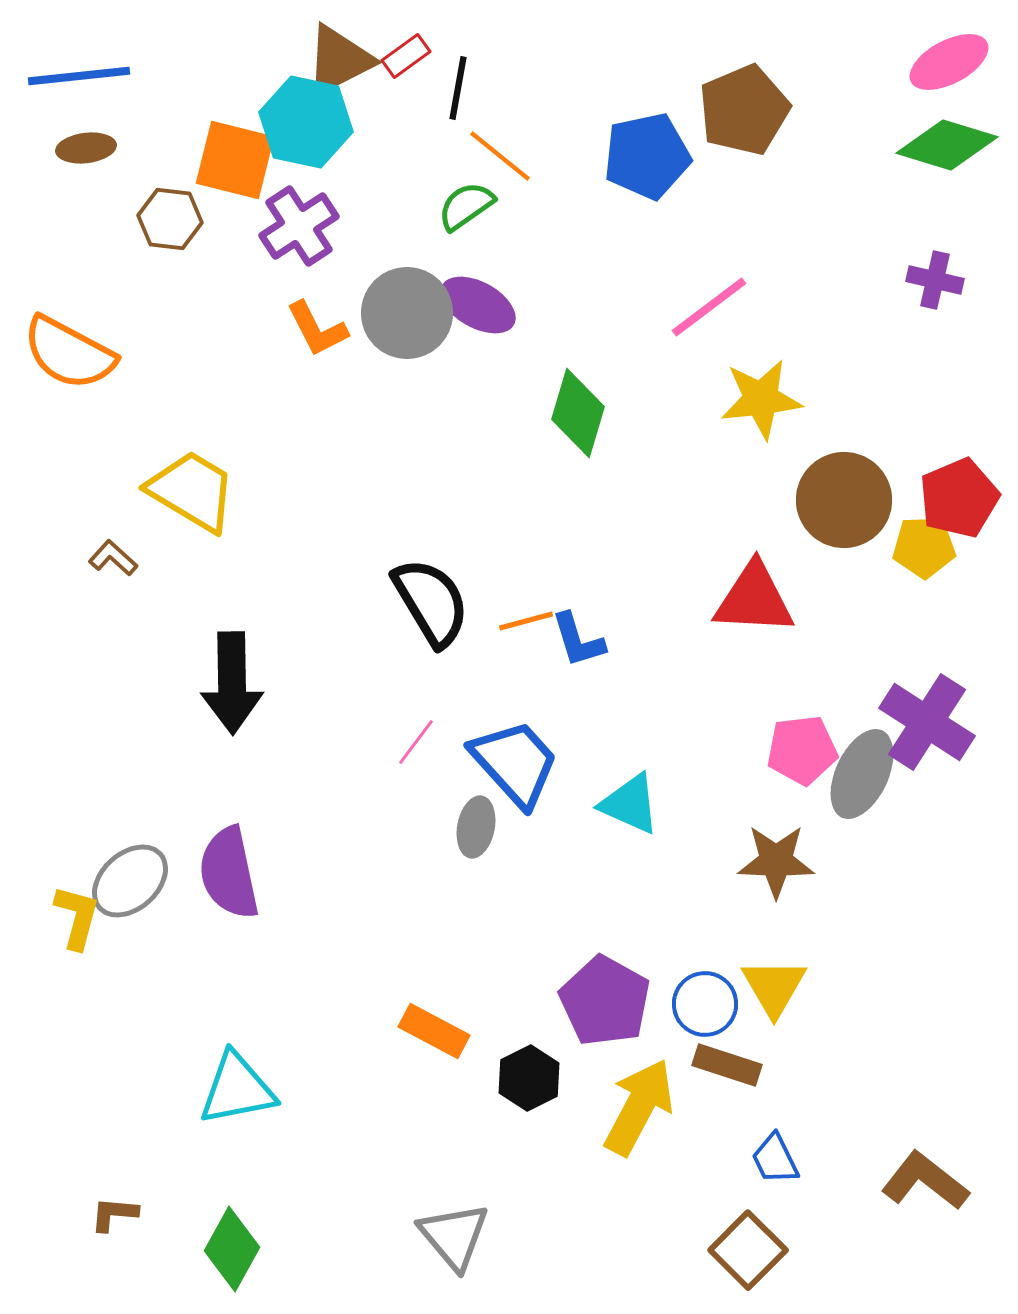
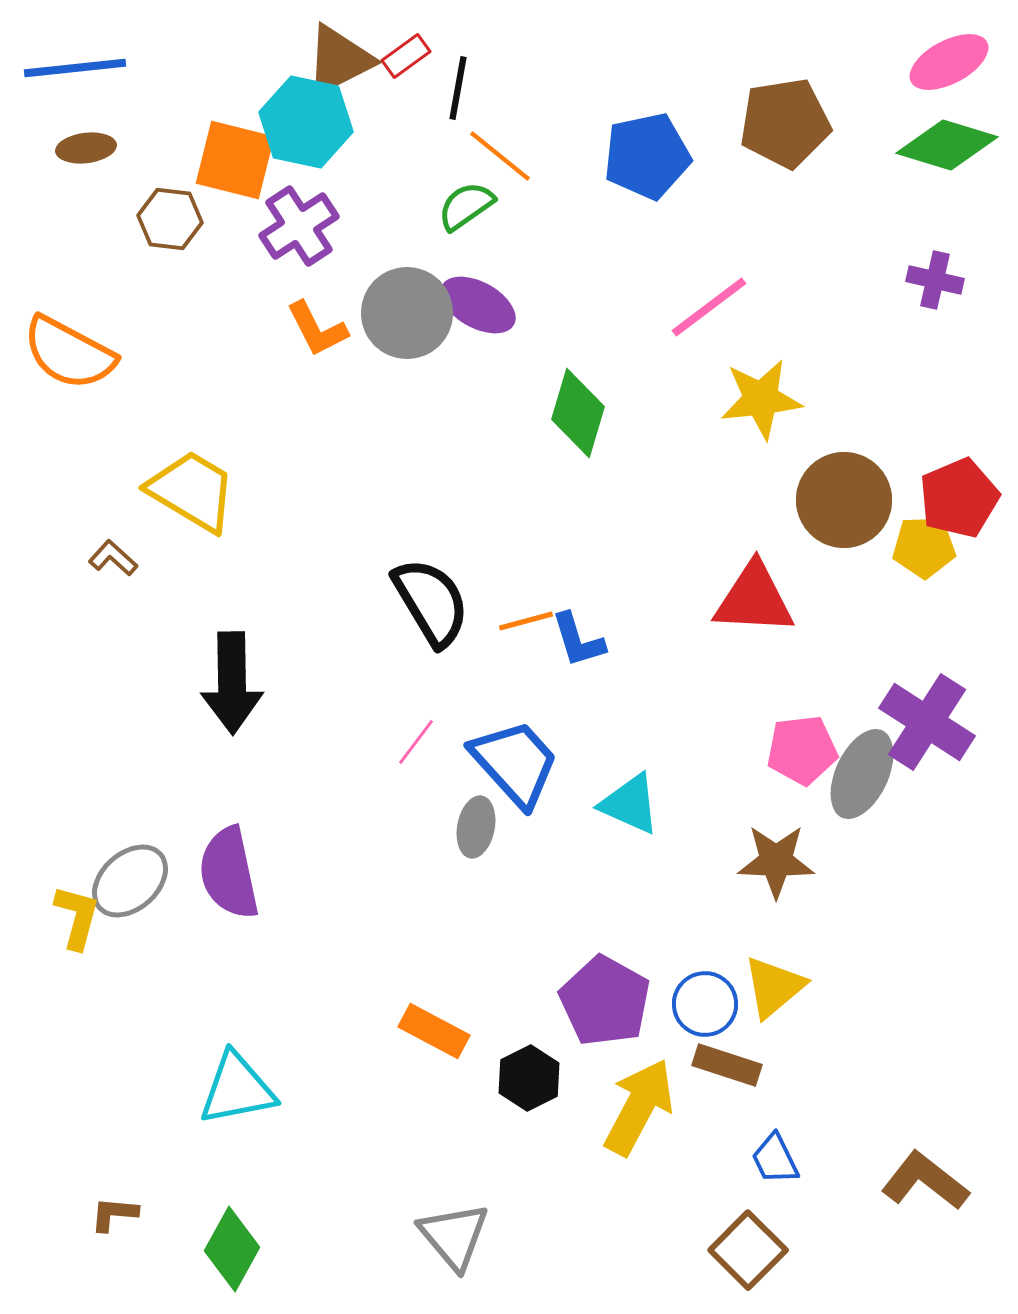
blue line at (79, 76): moved 4 px left, 8 px up
brown pentagon at (744, 110): moved 41 px right, 13 px down; rotated 14 degrees clockwise
yellow triangle at (774, 987): rotated 20 degrees clockwise
